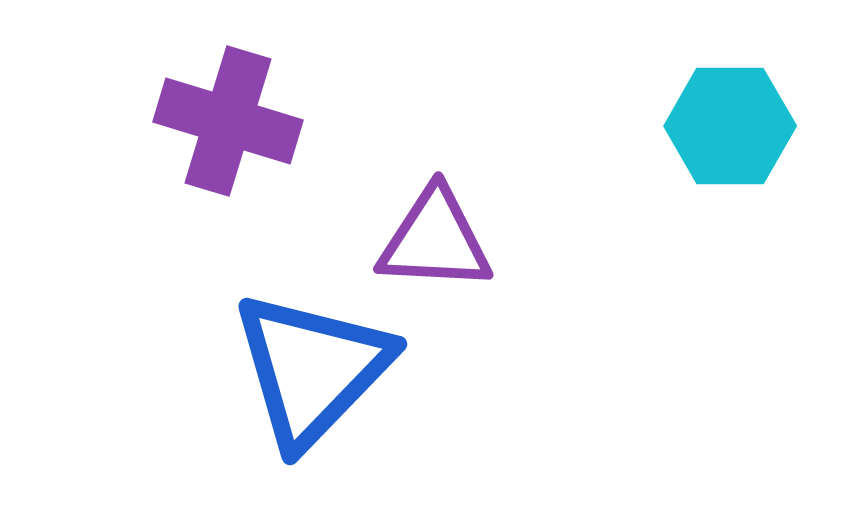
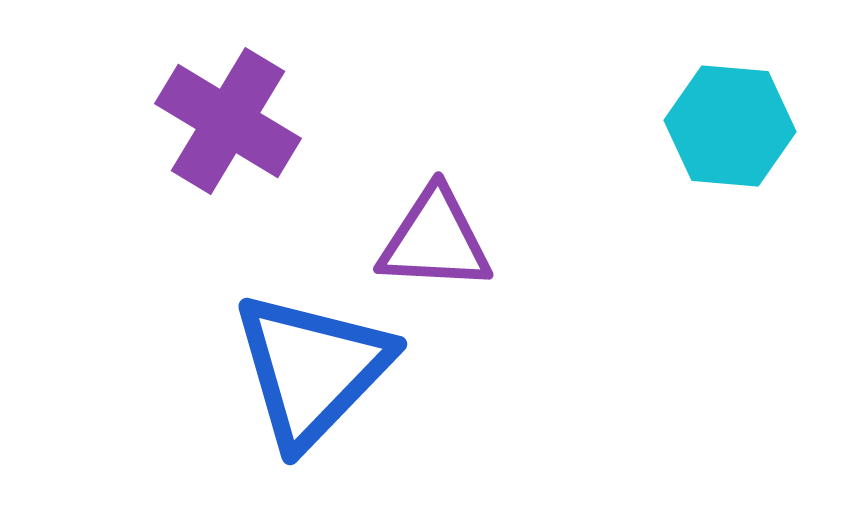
purple cross: rotated 14 degrees clockwise
cyan hexagon: rotated 5 degrees clockwise
